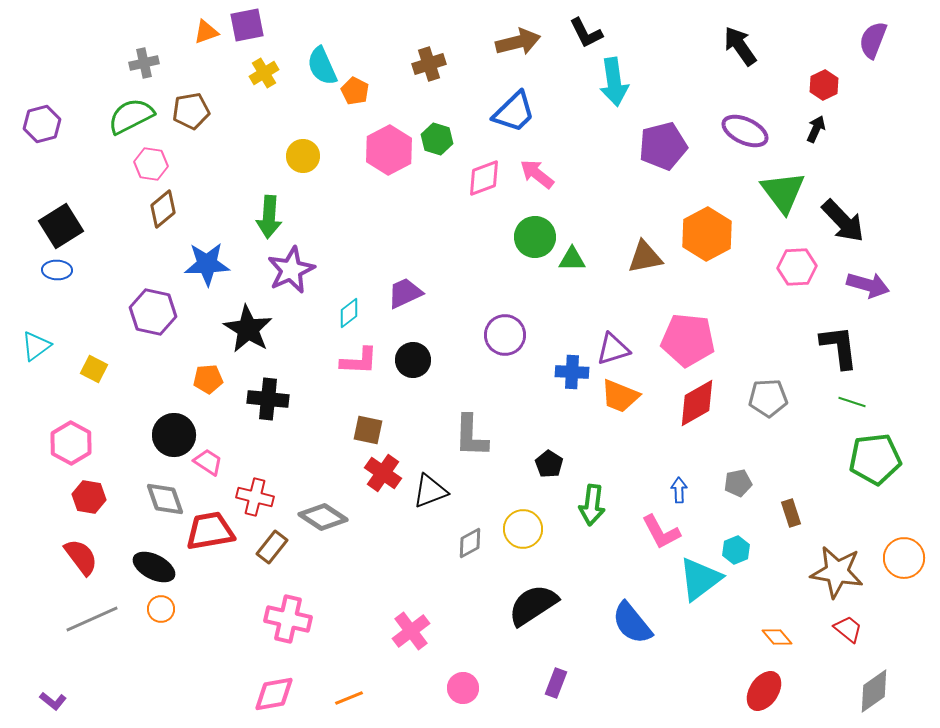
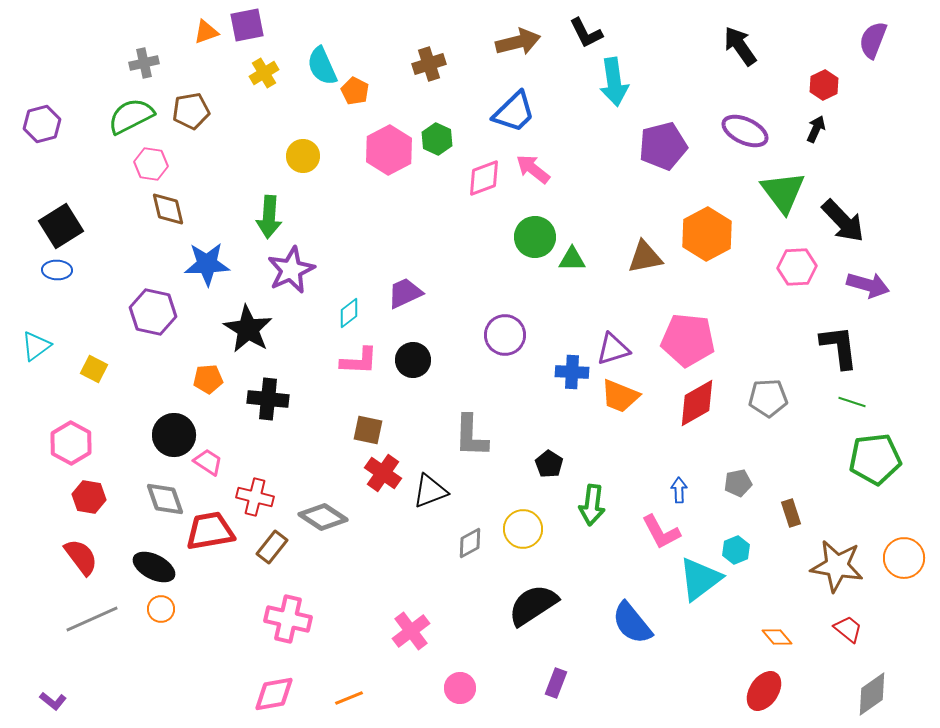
green hexagon at (437, 139): rotated 8 degrees clockwise
pink arrow at (537, 174): moved 4 px left, 5 px up
brown diamond at (163, 209): moved 5 px right; rotated 63 degrees counterclockwise
brown star at (837, 572): moved 6 px up
pink circle at (463, 688): moved 3 px left
gray diamond at (874, 691): moved 2 px left, 3 px down
